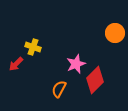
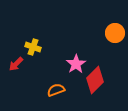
pink star: rotated 12 degrees counterclockwise
orange semicircle: moved 3 px left, 1 px down; rotated 42 degrees clockwise
